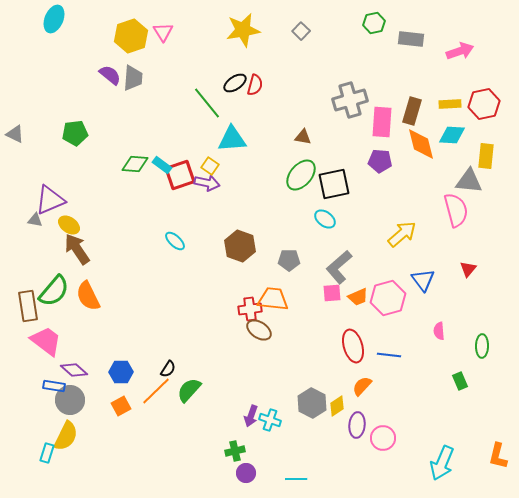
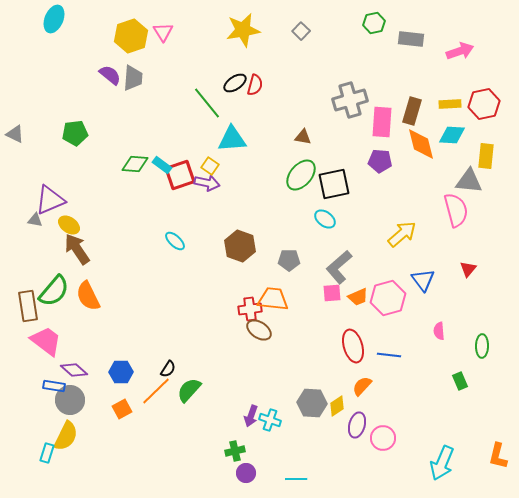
gray hexagon at (312, 403): rotated 24 degrees counterclockwise
orange square at (121, 406): moved 1 px right, 3 px down
purple ellipse at (357, 425): rotated 10 degrees clockwise
